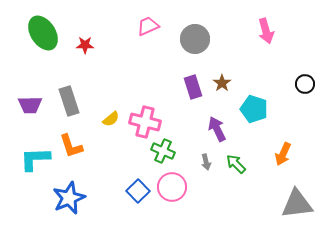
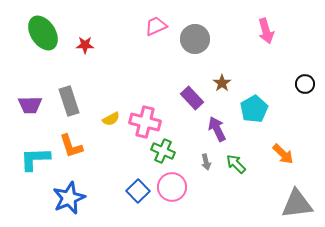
pink trapezoid: moved 8 px right
purple rectangle: moved 1 px left, 11 px down; rotated 25 degrees counterclockwise
cyan pentagon: rotated 24 degrees clockwise
yellow semicircle: rotated 12 degrees clockwise
orange arrow: rotated 70 degrees counterclockwise
